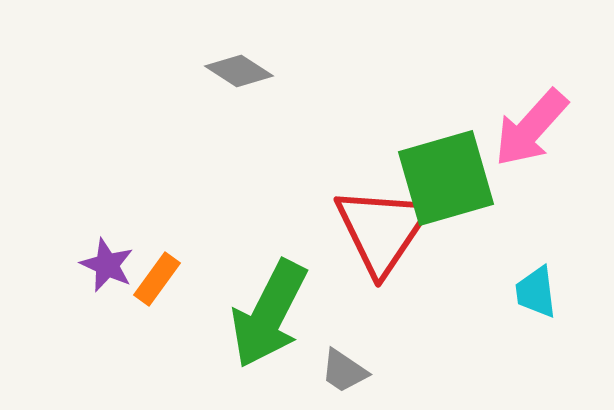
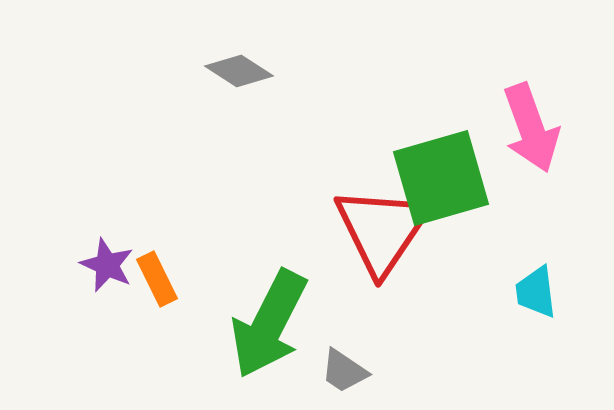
pink arrow: rotated 62 degrees counterclockwise
green square: moved 5 px left
orange rectangle: rotated 62 degrees counterclockwise
green arrow: moved 10 px down
